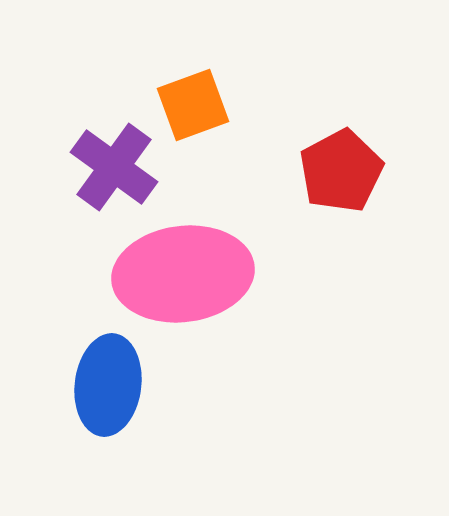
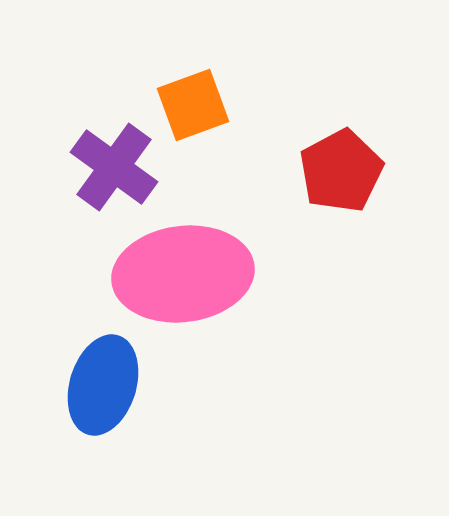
blue ellipse: moved 5 px left; rotated 10 degrees clockwise
